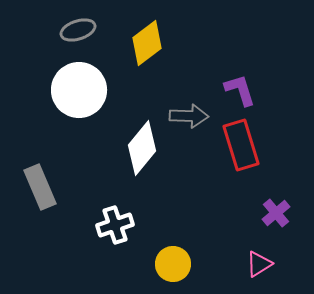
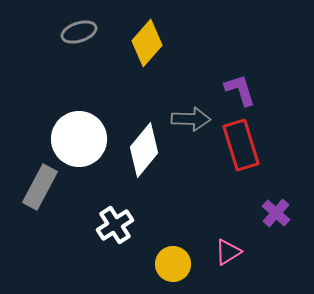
gray ellipse: moved 1 px right, 2 px down
yellow diamond: rotated 12 degrees counterclockwise
white circle: moved 49 px down
gray arrow: moved 2 px right, 3 px down
white diamond: moved 2 px right, 2 px down
gray rectangle: rotated 51 degrees clockwise
purple cross: rotated 8 degrees counterclockwise
white cross: rotated 15 degrees counterclockwise
pink triangle: moved 31 px left, 12 px up
